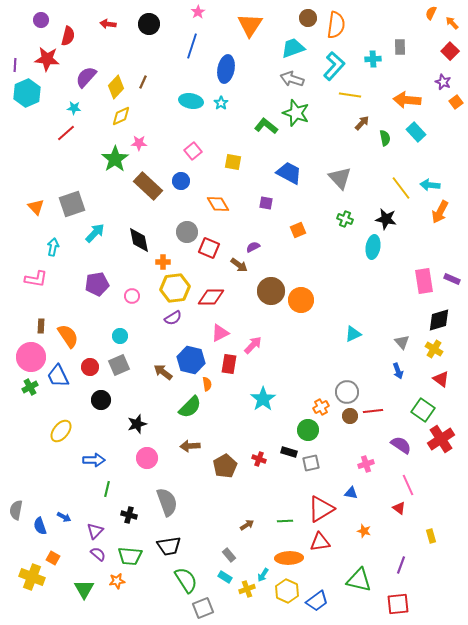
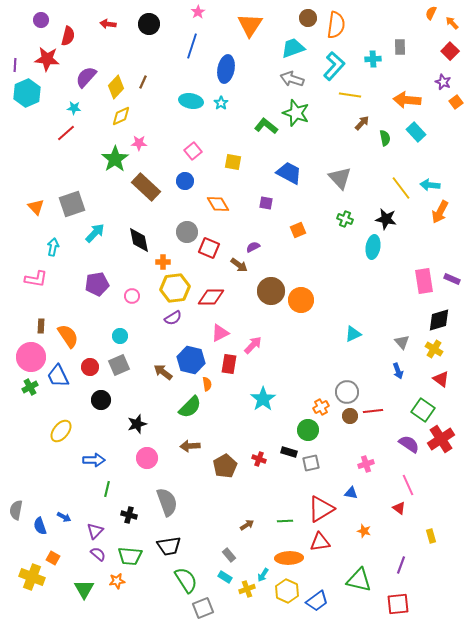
blue circle at (181, 181): moved 4 px right
brown rectangle at (148, 186): moved 2 px left, 1 px down
purple semicircle at (401, 445): moved 8 px right, 1 px up
